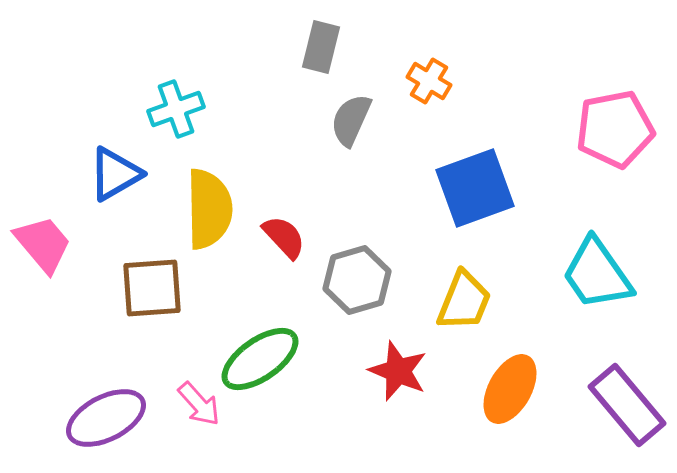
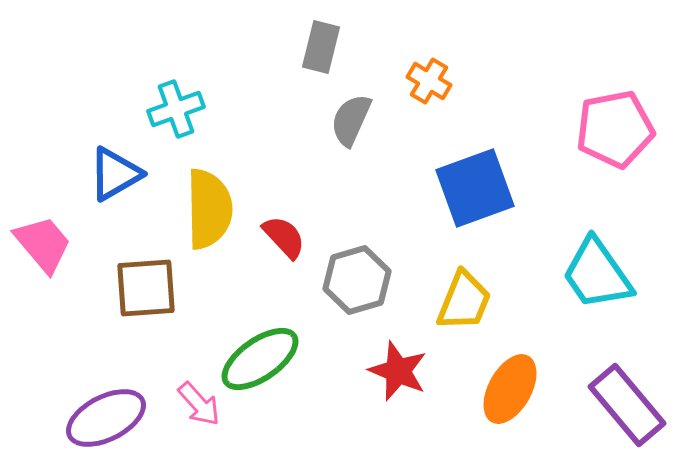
brown square: moved 6 px left
